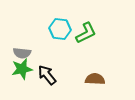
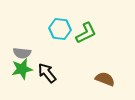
black arrow: moved 2 px up
brown semicircle: moved 10 px right; rotated 18 degrees clockwise
